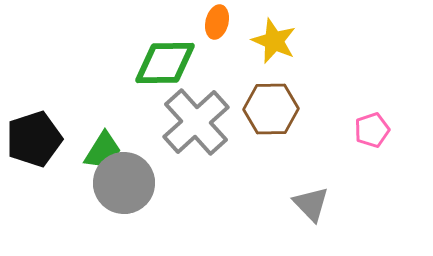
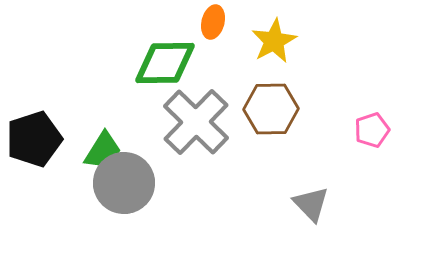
orange ellipse: moved 4 px left
yellow star: rotated 21 degrees clockwise
gray cross: rotated 4 degrees counterclockwise
